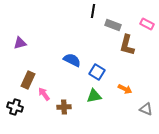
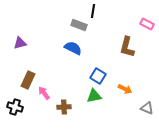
gray rectangle: moved 34 px left
brown L-shape: moved 2 px down
blue semicircle: moved 1 px right, 12 px up
blue square: moved 1 px right, 4 px down
pink arrow: moved 1 px up
gray triangle: moved 1 px right, 1 px up
